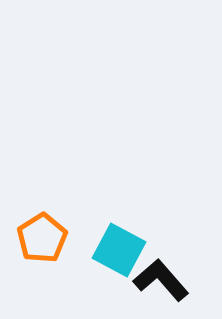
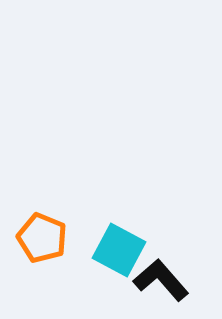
orange pentagon: rotated 18 degrees counterclockwise
